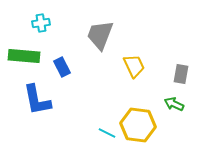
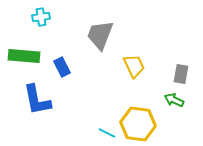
cyan cross: moved 6 px up
green arrow: moved 4 px up
yellow hexagon: moved 1 px up
